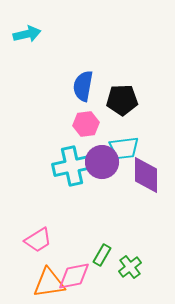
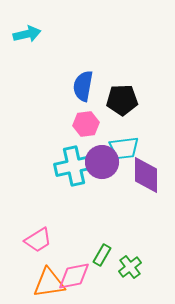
cyan cross: moved 2 px right
